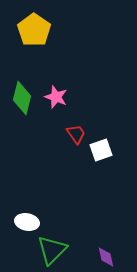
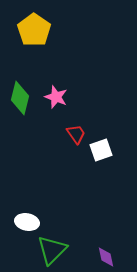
green diamond: moved 2 px left
